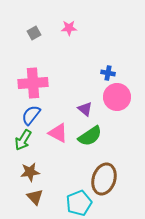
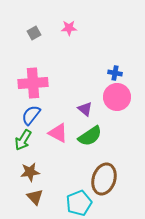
blue cross: moved 7 px right
